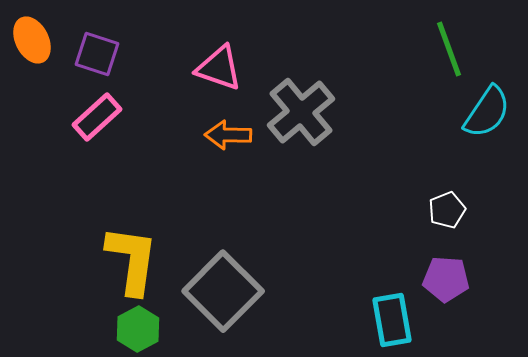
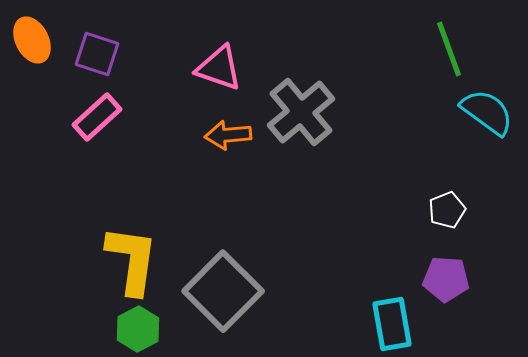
cyan semicircle: rotated 88 degrees counterclockwise
orange arrow: rotated 6 degrees counterclockwise
cyan rectangle: moved 4 px down
